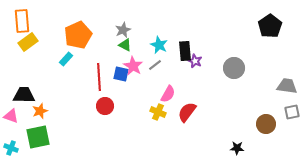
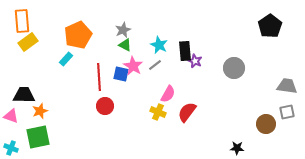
gray square: moved 5 px left
